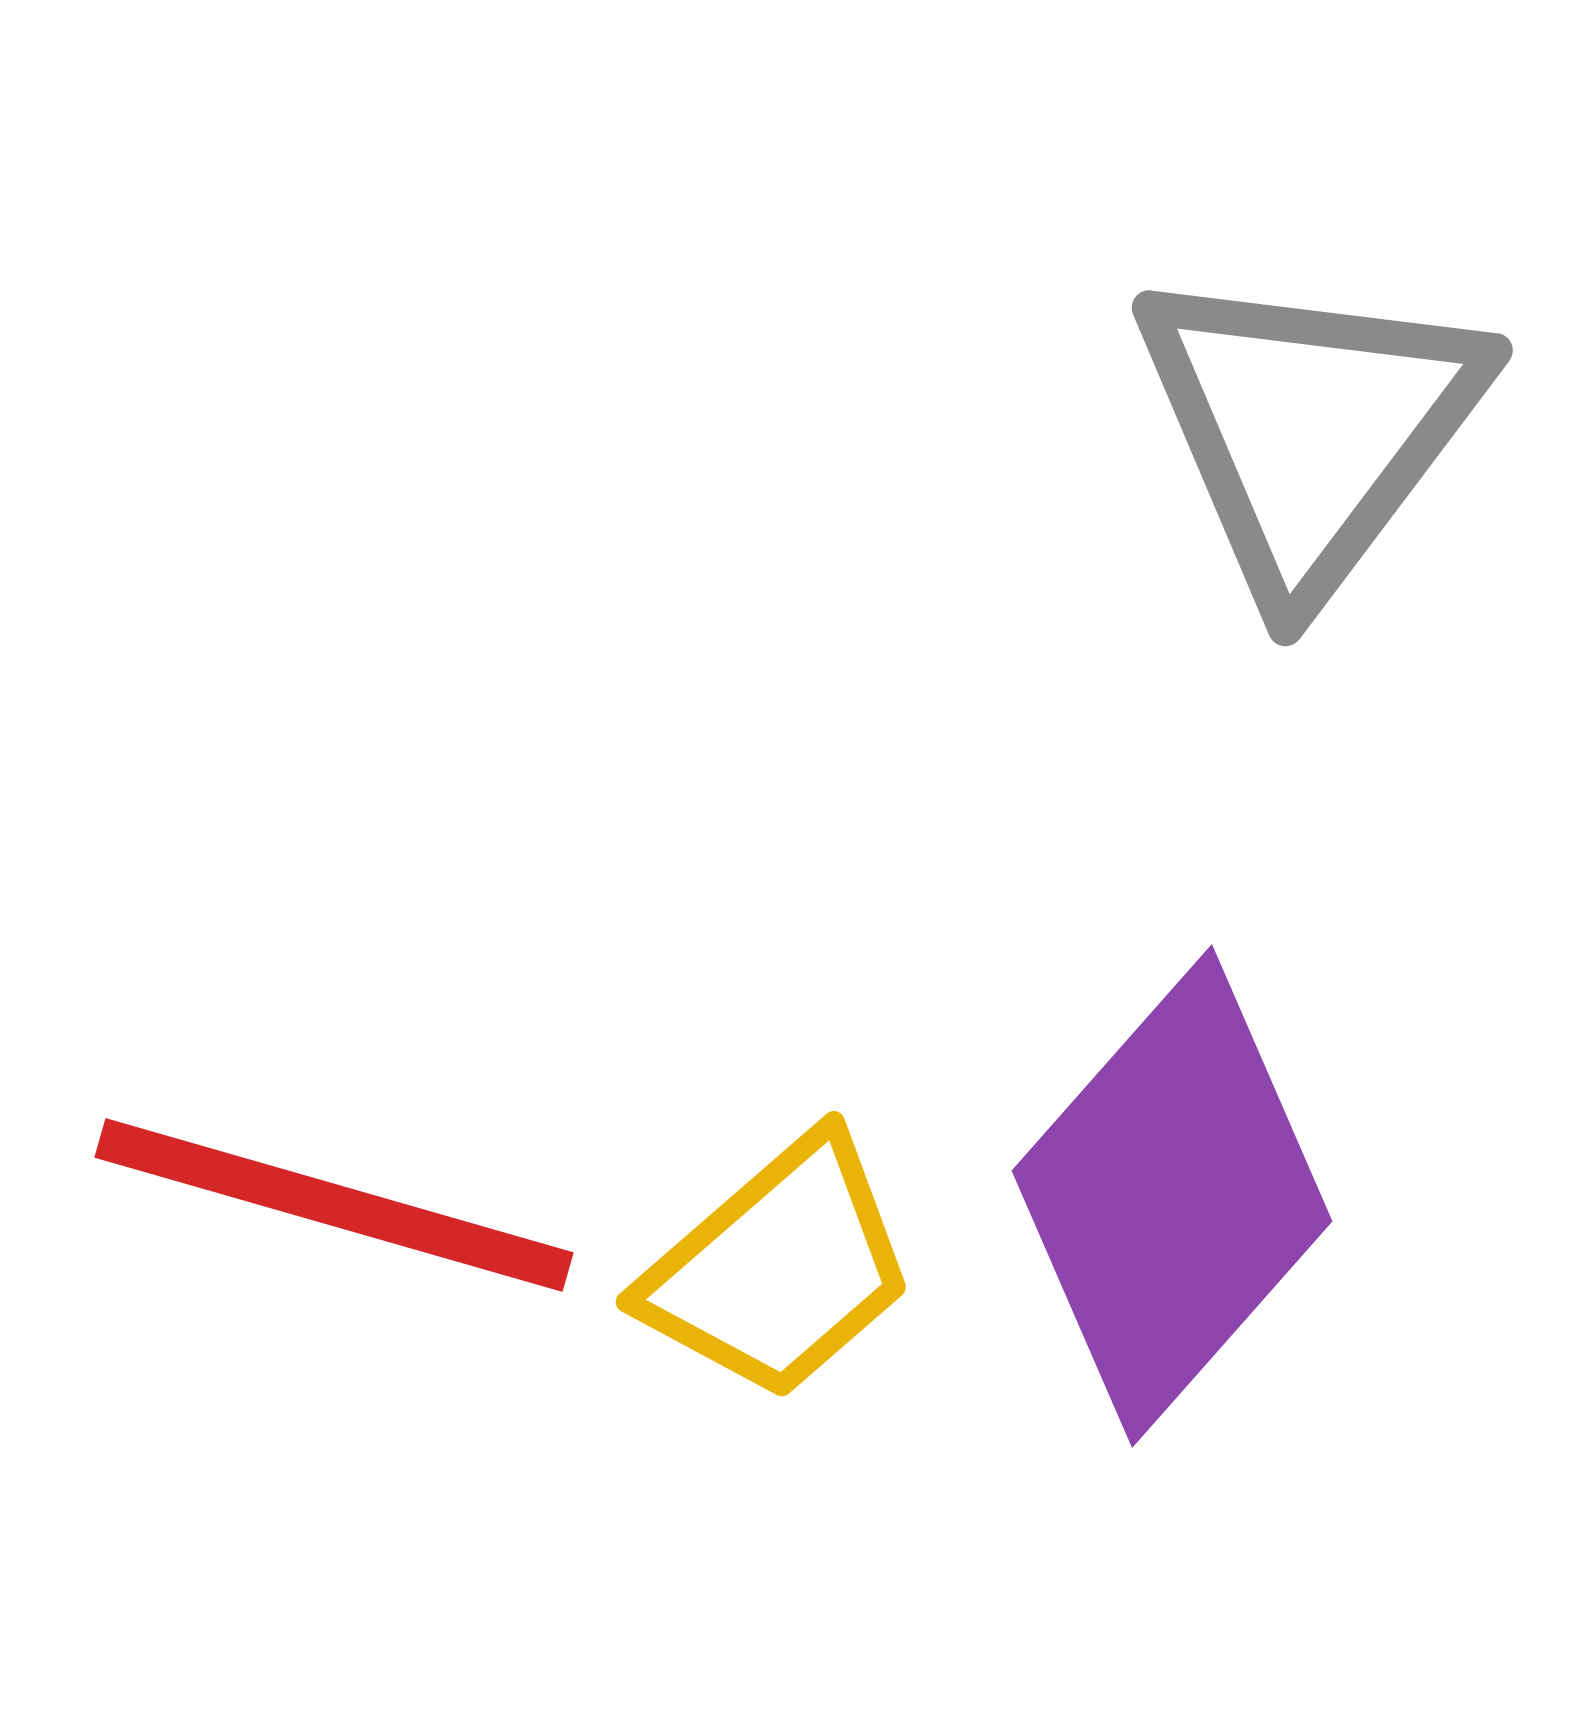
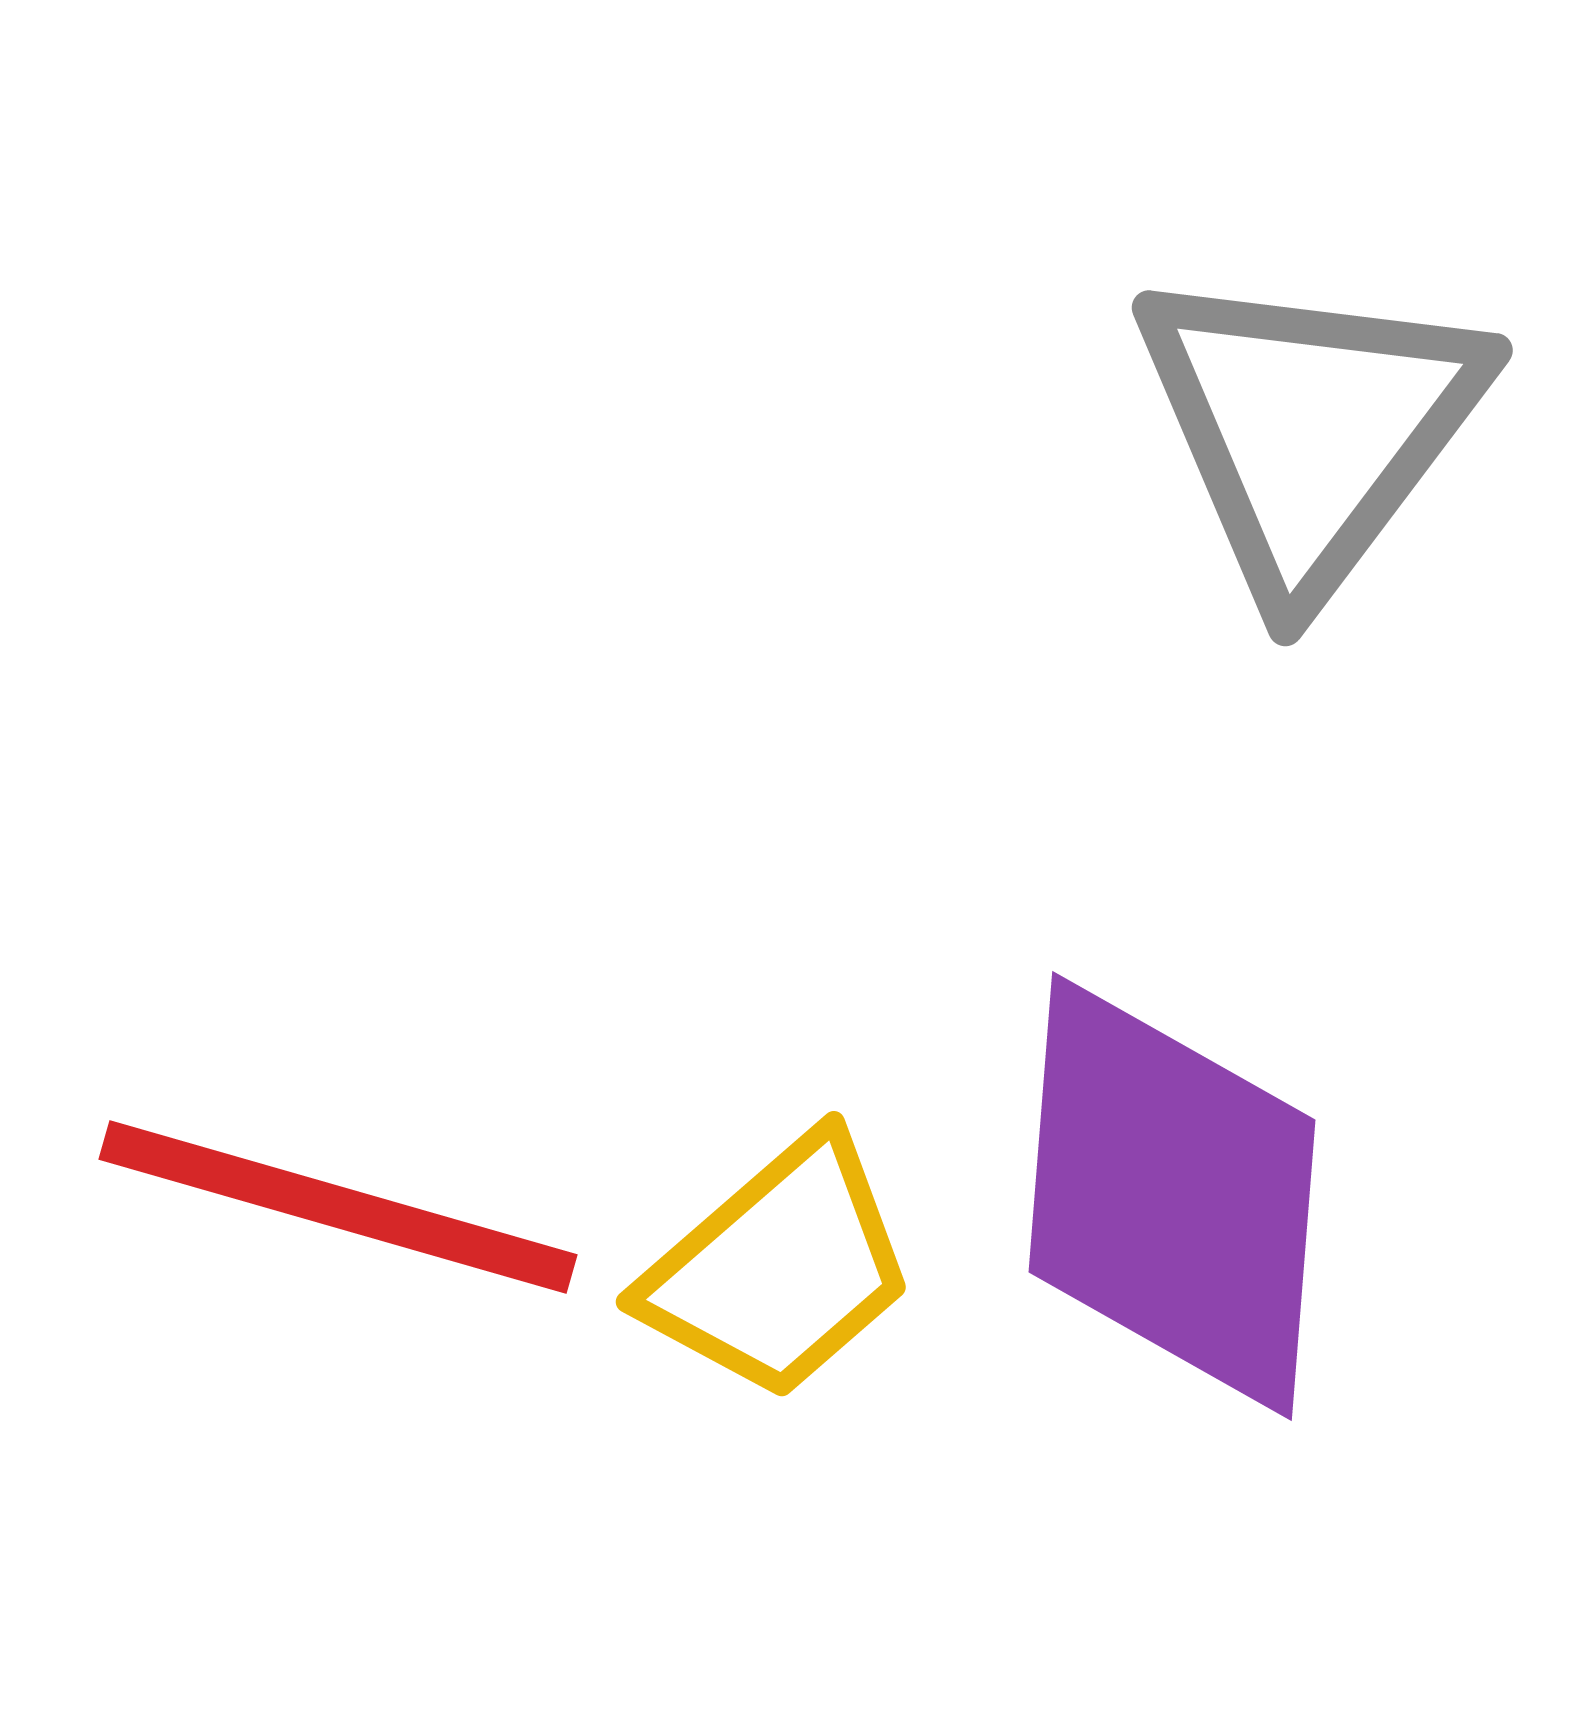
purple diamond: rotated 37 degrees counterclockwise
red line: moved 4 px right, 2 px down
